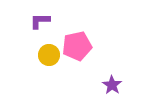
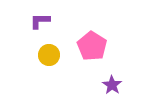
pink pentagon: moved 15 px right; rotated 28 degrees counterclockwise
